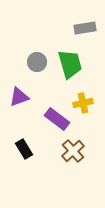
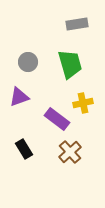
gray rectangle: moved 8 px left, 4 px up
gray circle: moved 9 px left
brown cross: moved 3 px left, 1 px down
